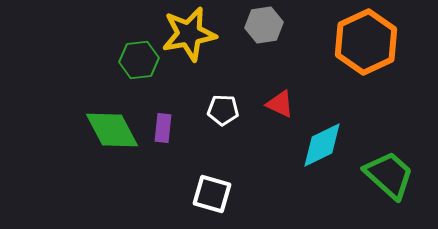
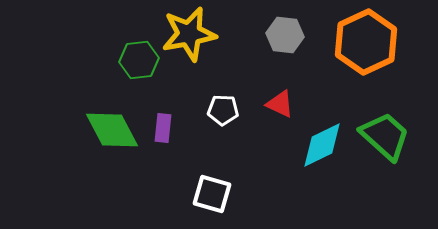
gray hexagon: moved 21 px right, 10 px down; rotated 15 degrees clockwise
green trapezoid: moved 4 px left, 39 px up
